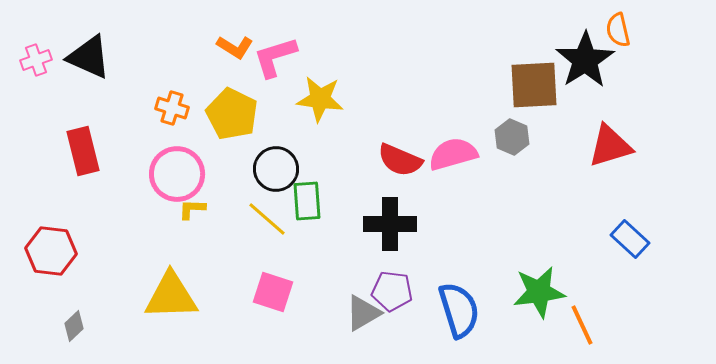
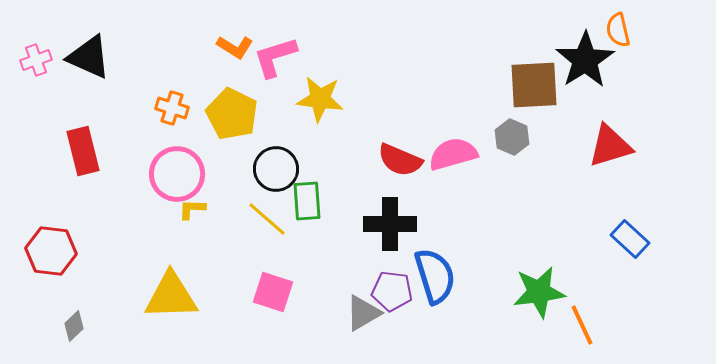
blue semicircle: moved 24 px left, 34 px up
